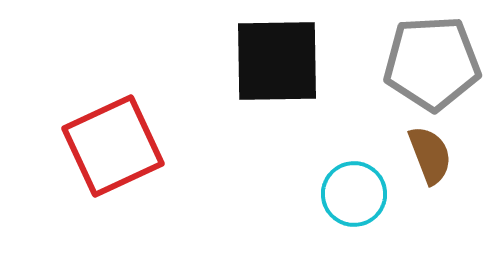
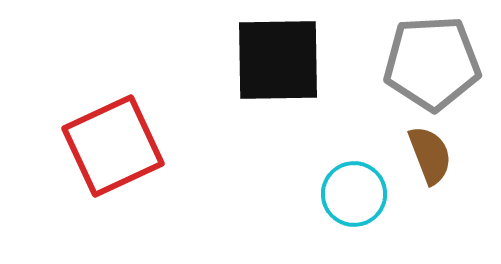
black square: moved 1 px right, 1 px up
